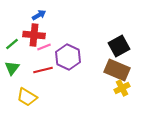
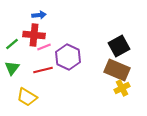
blue arrow: rotated 24 degrees clockwise
